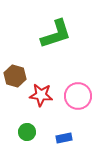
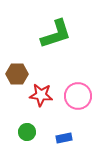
brown hexagon: moved 2 px right, 2 px up; rotated 15 degrees counterclockwise
